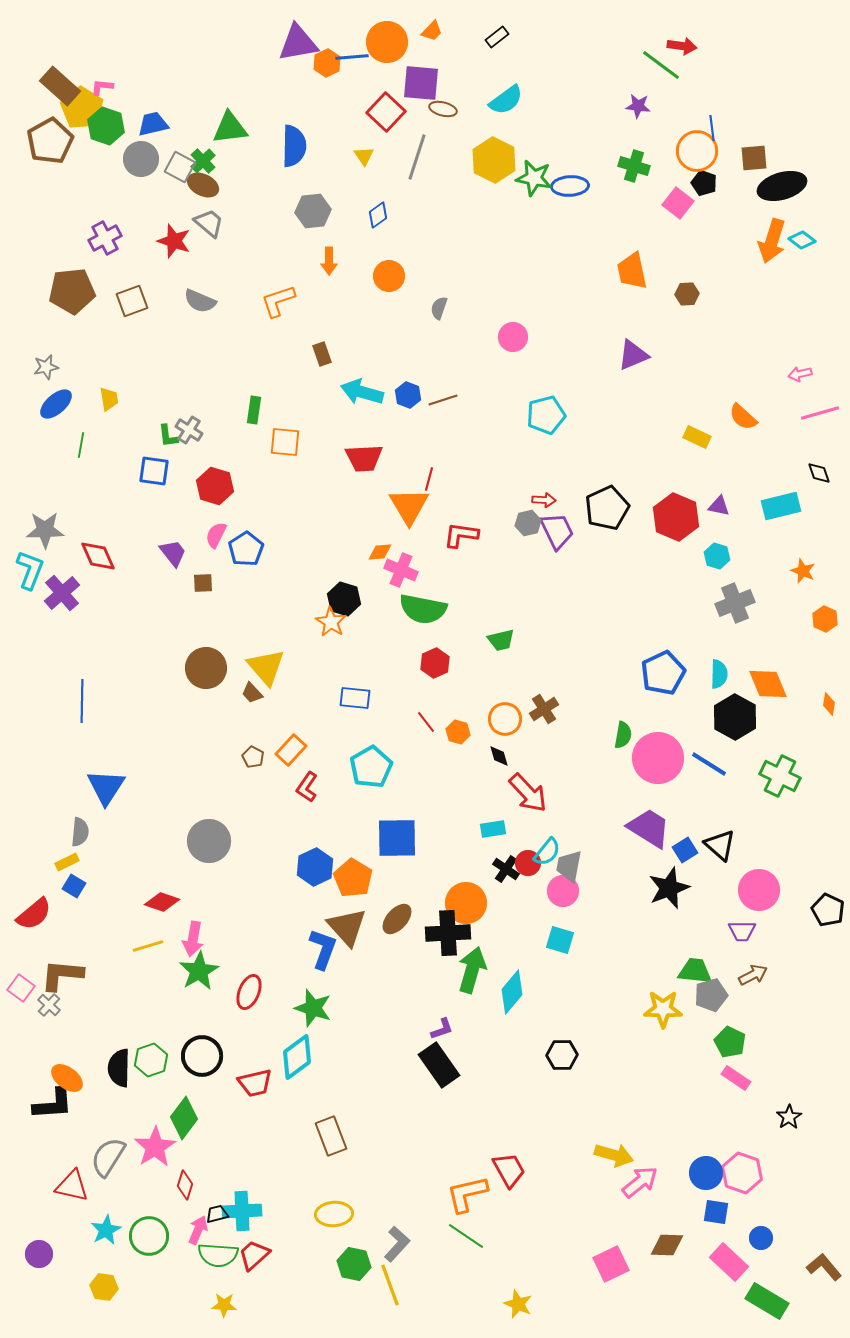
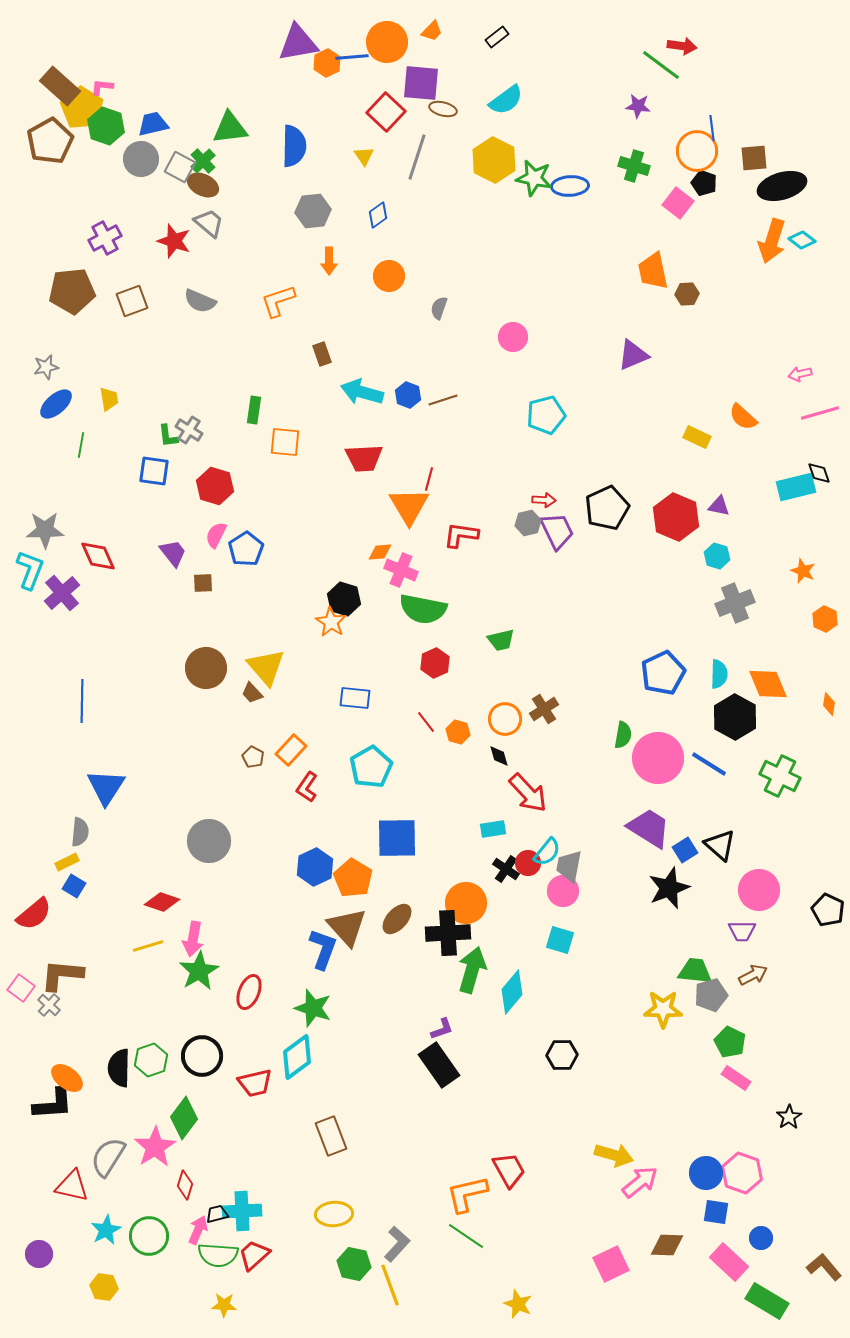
orange trapezoid at (632, 271): moved 21 px right
cyan rectangle at (781, 506): moved 15 px right, 19 px up
